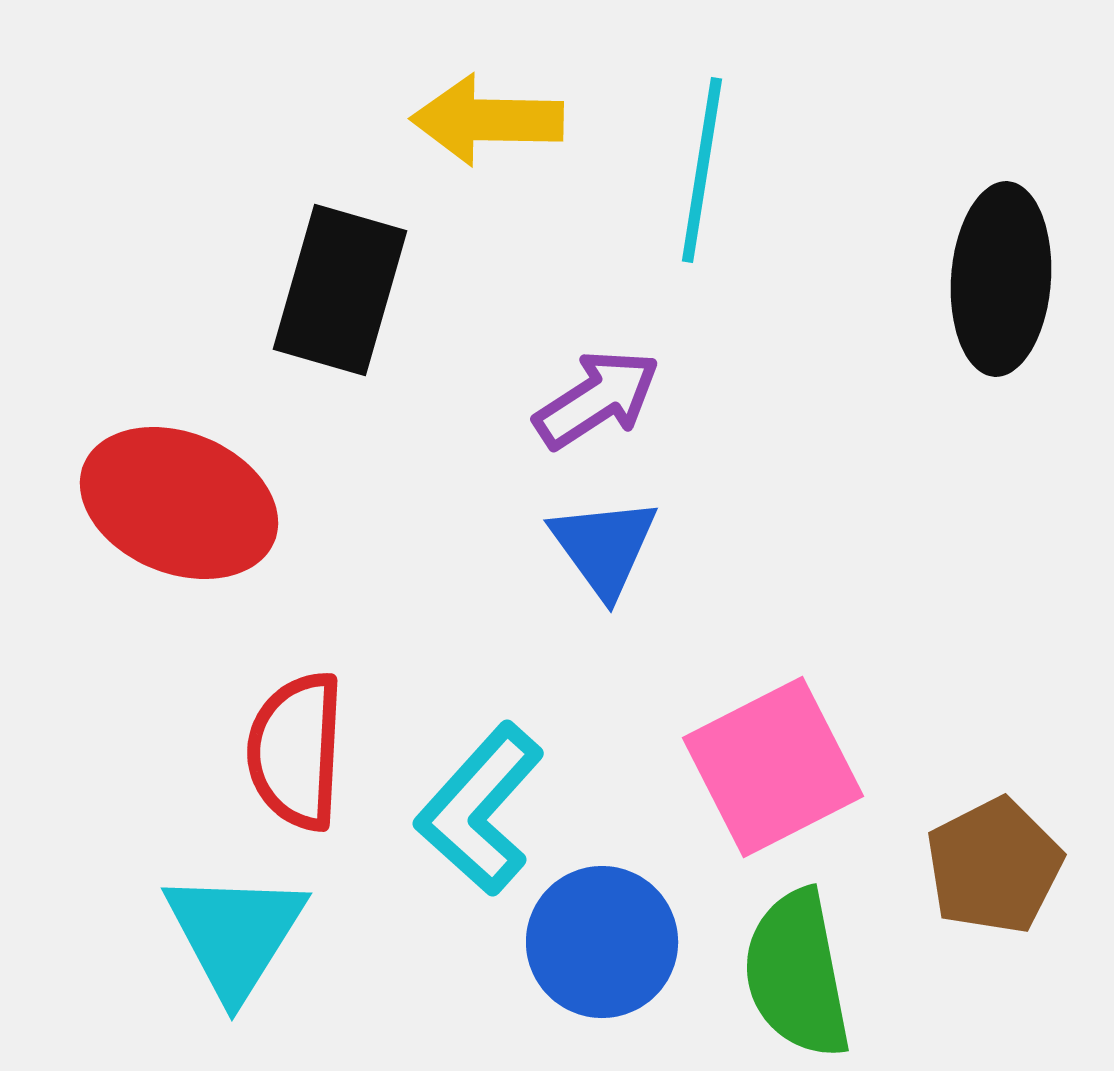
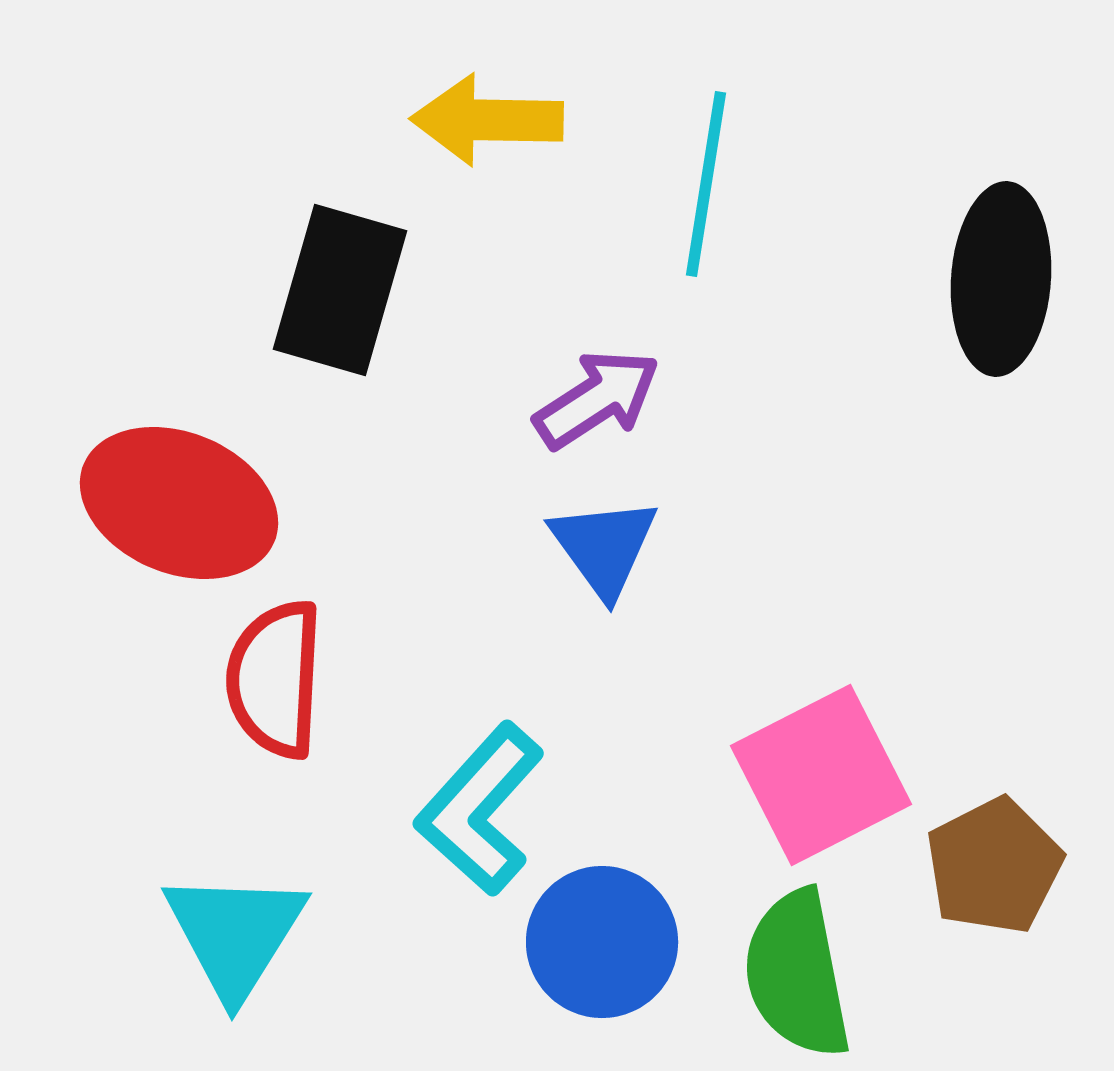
cyan line: moved 4 px right, 14 px down
red semicircle: moved 21 px left, 72 px up
pink square: moved 48 px right, 8 px down
